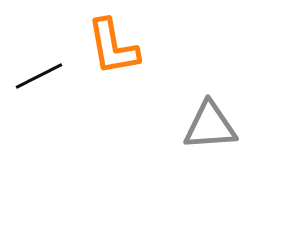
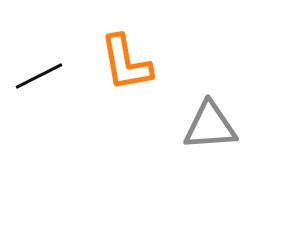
orange L-shape: moved 13 px right, 16 px down
